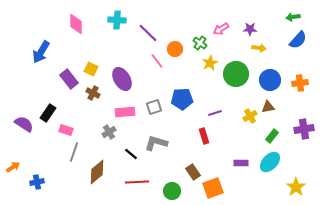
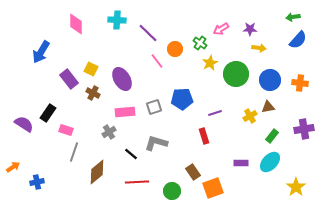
orange cross at (300, 83): rotated 14 degrees clockwise
